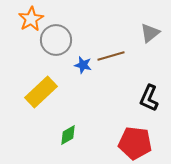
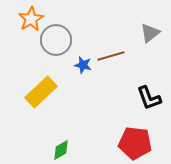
black L-shape: rotated 44 degrees counterclockwise
green diamond: moved 7 px left, 15 px down
